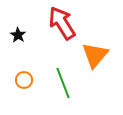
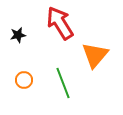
red arrow: moved 2 px left
black star: rotated 28 degrees clockwise
